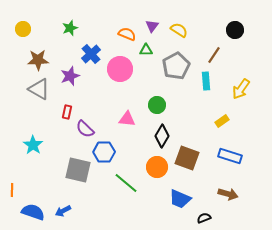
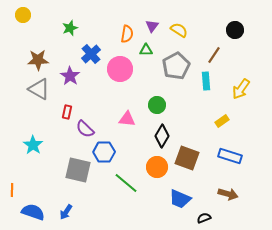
yellow circle: moved 14 px up
orange semicircle: rotated 78 degrees clockwise
purple star: rotated 18 degrees counterclockwise
blue arrow: moved 3 px right, 1 px down; rotated 28 degrees counterclockwise
